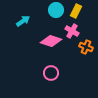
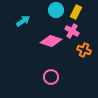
yellow rectangle: moved 1 px down
orange cross: moved 2 px left, 3 px down
pink circle: moved 4 px down
